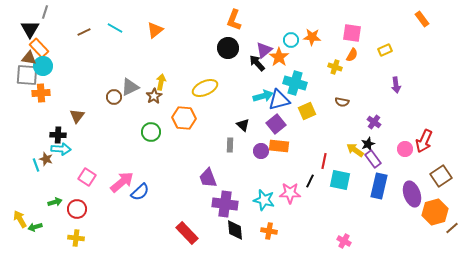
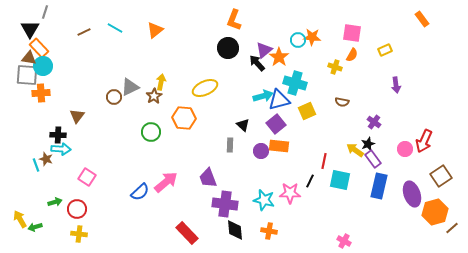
cyan circle at (291, 40): moved 7 px right
pink arrow at (122, 182): moved 44 px right
yellow cross at (76, 238): moved 3 px right, 4 px up
